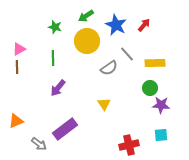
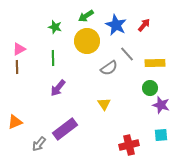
purple star: rotated 12 degrees clockwise
orange triangle: moved 1 px left, 1 px down
gray arrow: rotated 91 degrees clockwise
